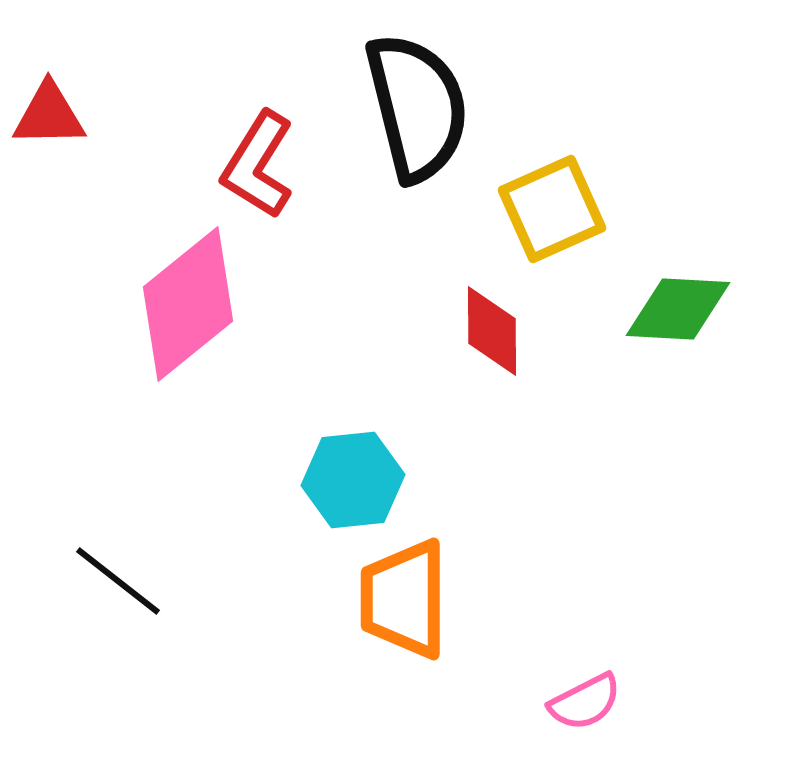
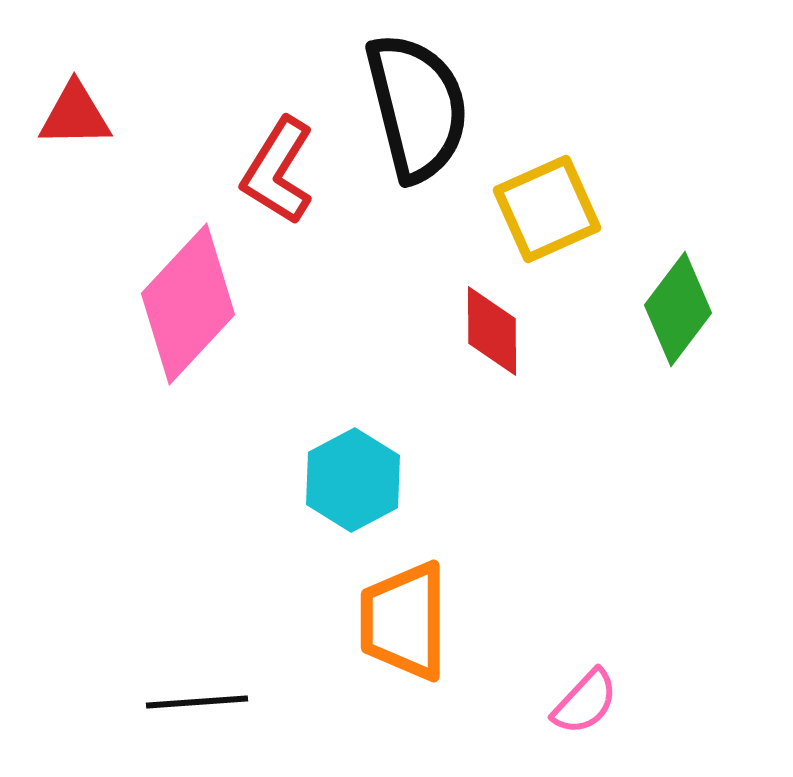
red triangle: moved 26 px right
red L-shape: moved 20 px right, 6 px down
yellow square: moved 5 px left
pink diamond: rotated 8 degrees counterclockwise
green diamond: rotated 56 degrees counterclockwise
cyan hexagon: rotated 22 degrees counterclockwise
black line: moved 79 px right, 121 px down; rotated 42 degrees counterclockwise
orange trapezoid: moved 22 px down
pink semicircle: rotated 20 degrees counterclockwise
